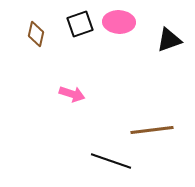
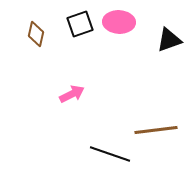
pink arrow: rotated 45 degrees counterclockwise
brown line: moved 4 px right
black line: moved 1 px left, 7 px up
